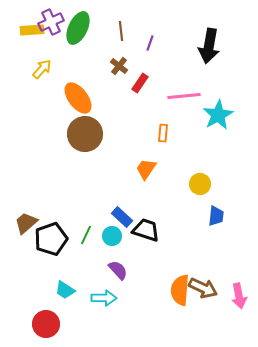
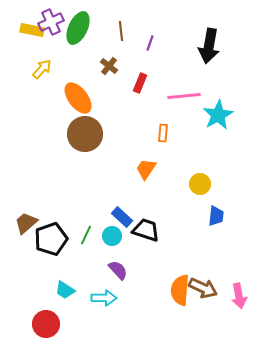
yellow rectangle: rotated 15 degrees clockwise
brown cross: moved 10 px left
red rectangle: rotated 12 degrees counterclockwise
